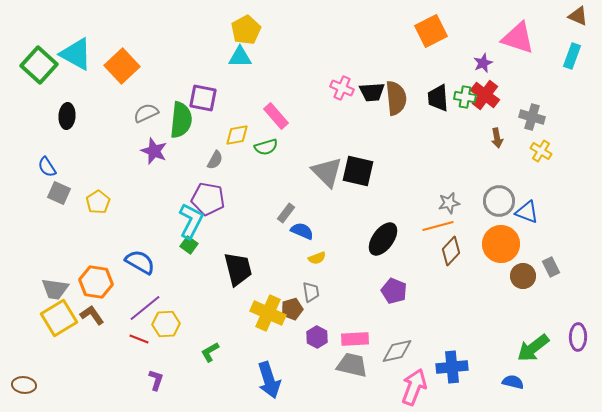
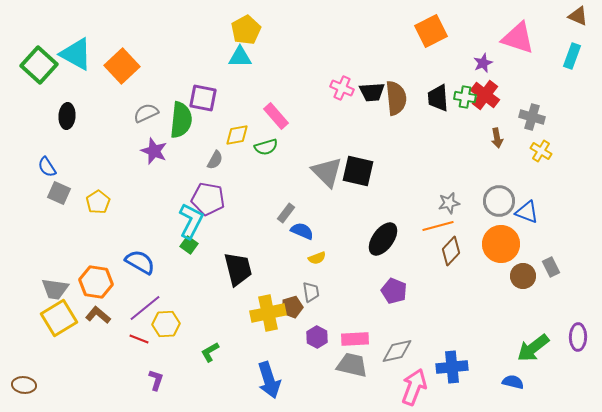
brown pentagon at (292, 309): moved 2 px up
yellow cross at (268, 313): rotated 36 degrees counterclockwise
brown L-shape at (92, 315): moved 6 px right; rotated 15 degrees counterclockwise
